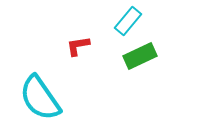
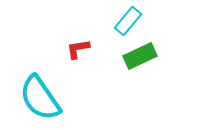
red L-shape: moved 3 px down
